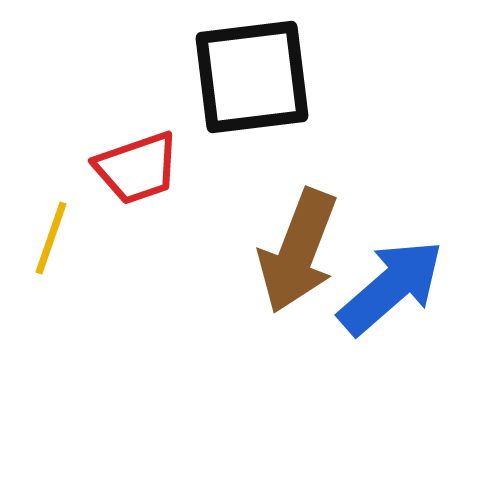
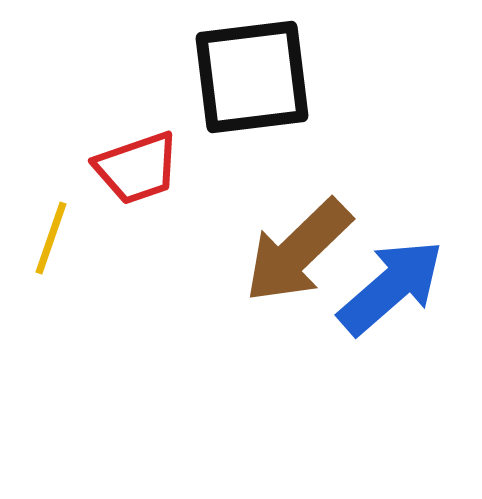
brown arrow: rotated 25 degrees clockwise
